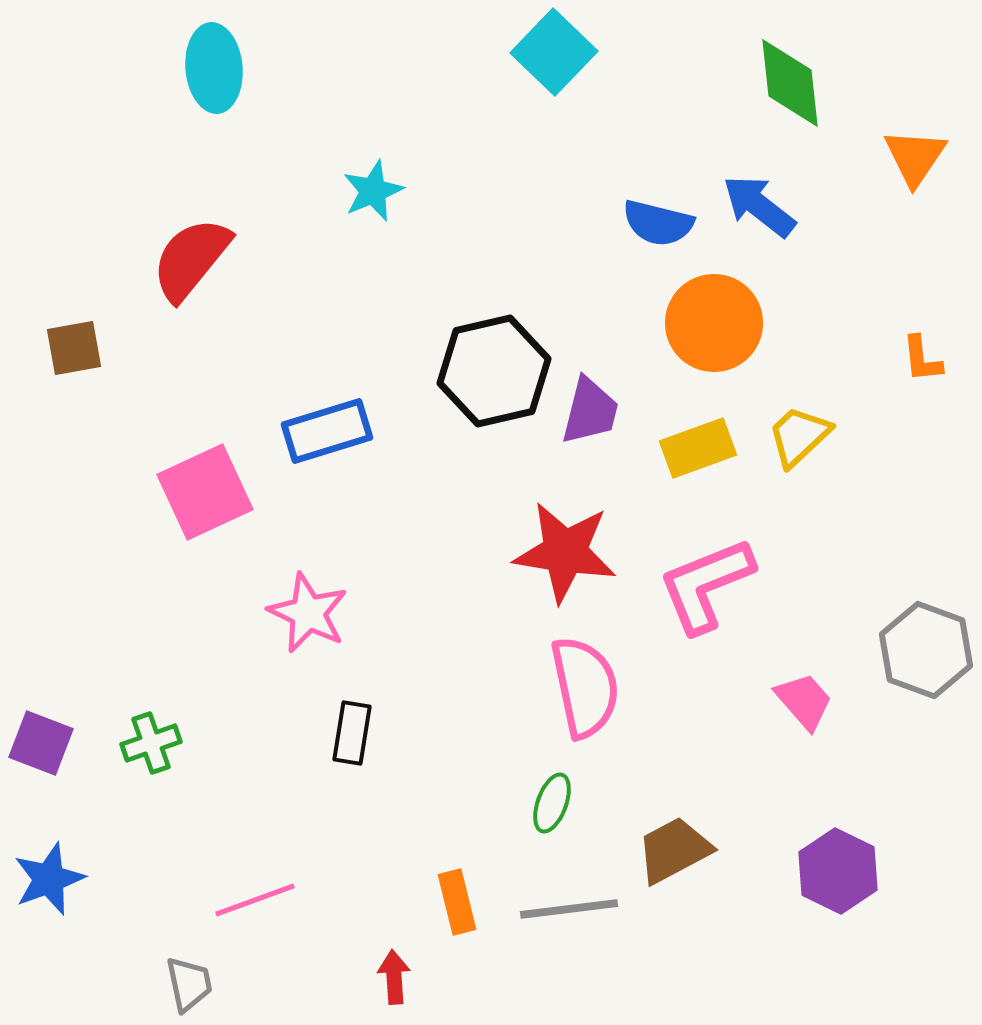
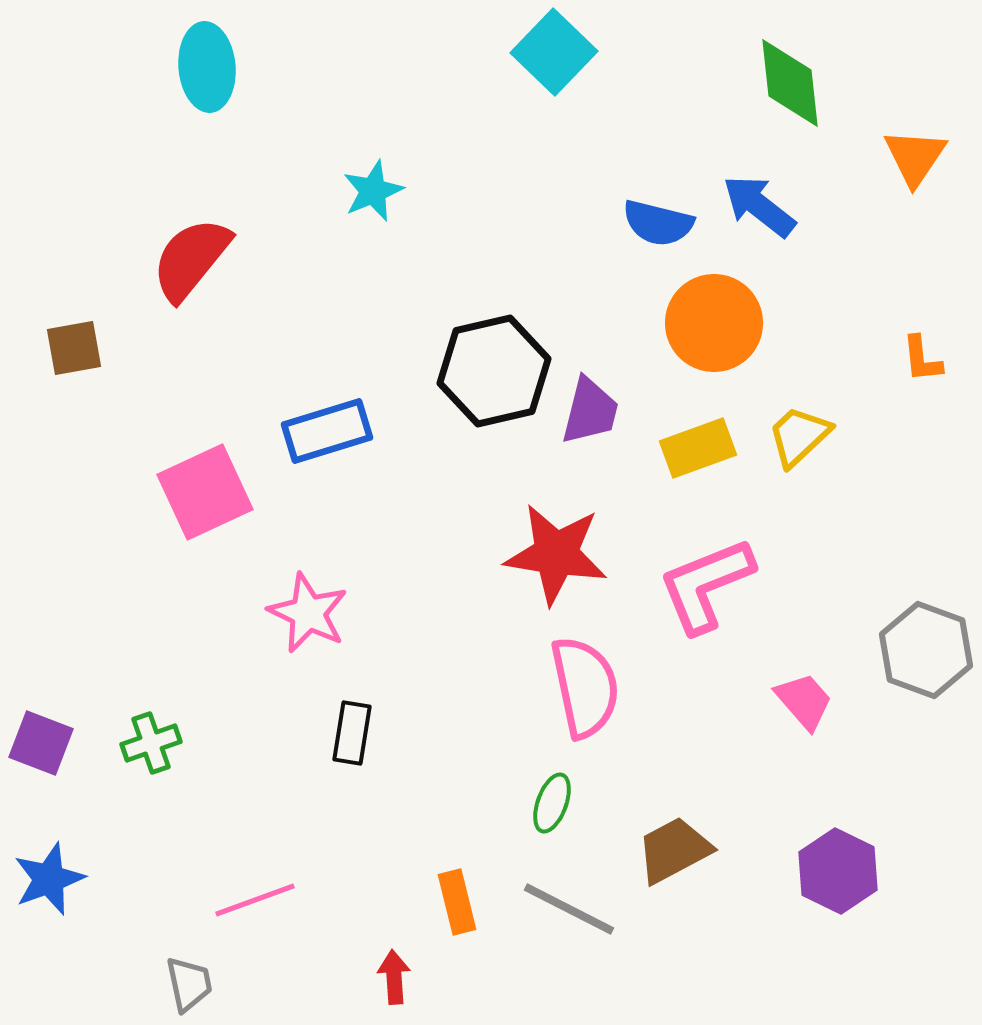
cyan ellipse: moved 7 px left, 1 px up
red star: moved 9 px left, 2 px down
gray line: rotated 34 degrees clockwise
